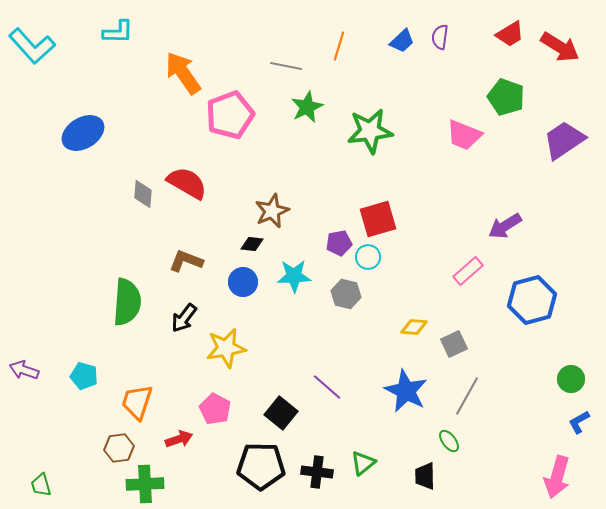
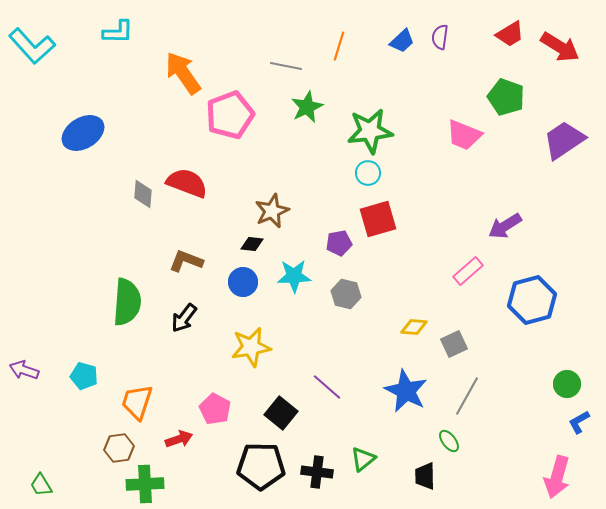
red semicircle at (187, 183): rotated 9 degrees counterclockwise
cyan circle at (368, 257): moved 84 px up
yellow star at (226, 348): moved 25 px right, 1 px up
green circle at (571, 379): moved 4 px left, 5 px down
green triangle at (363, 463): moved 4 px up
green trapezoid at (41, 485): rotated 15 degrees counterclockwise
